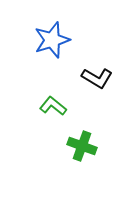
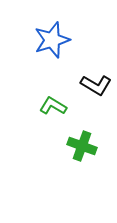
black L-shape: moved 1 px left, 7 px down
green L-shape: rotated 8 degrees counterclockwise
